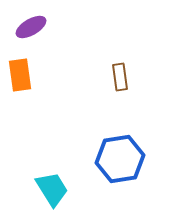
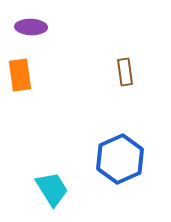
purple ellipse: rotated 32 degrees clockwise
brown rectangle: moved 5 px right, 5 px up
blue hexagon: rotated 15 degrees counterclockwise
